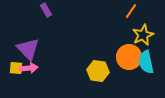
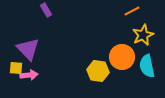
orange line: moved 1 px right; rotated 28 degrees clockwise
orange circle: moved 7 px left
cyan semicircle: moved 1 px right, 4 px down
pink arrow: moved 7 px down
